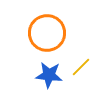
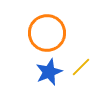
blue star: moved 3 px up; rotated 28 degrees counterclockwise
